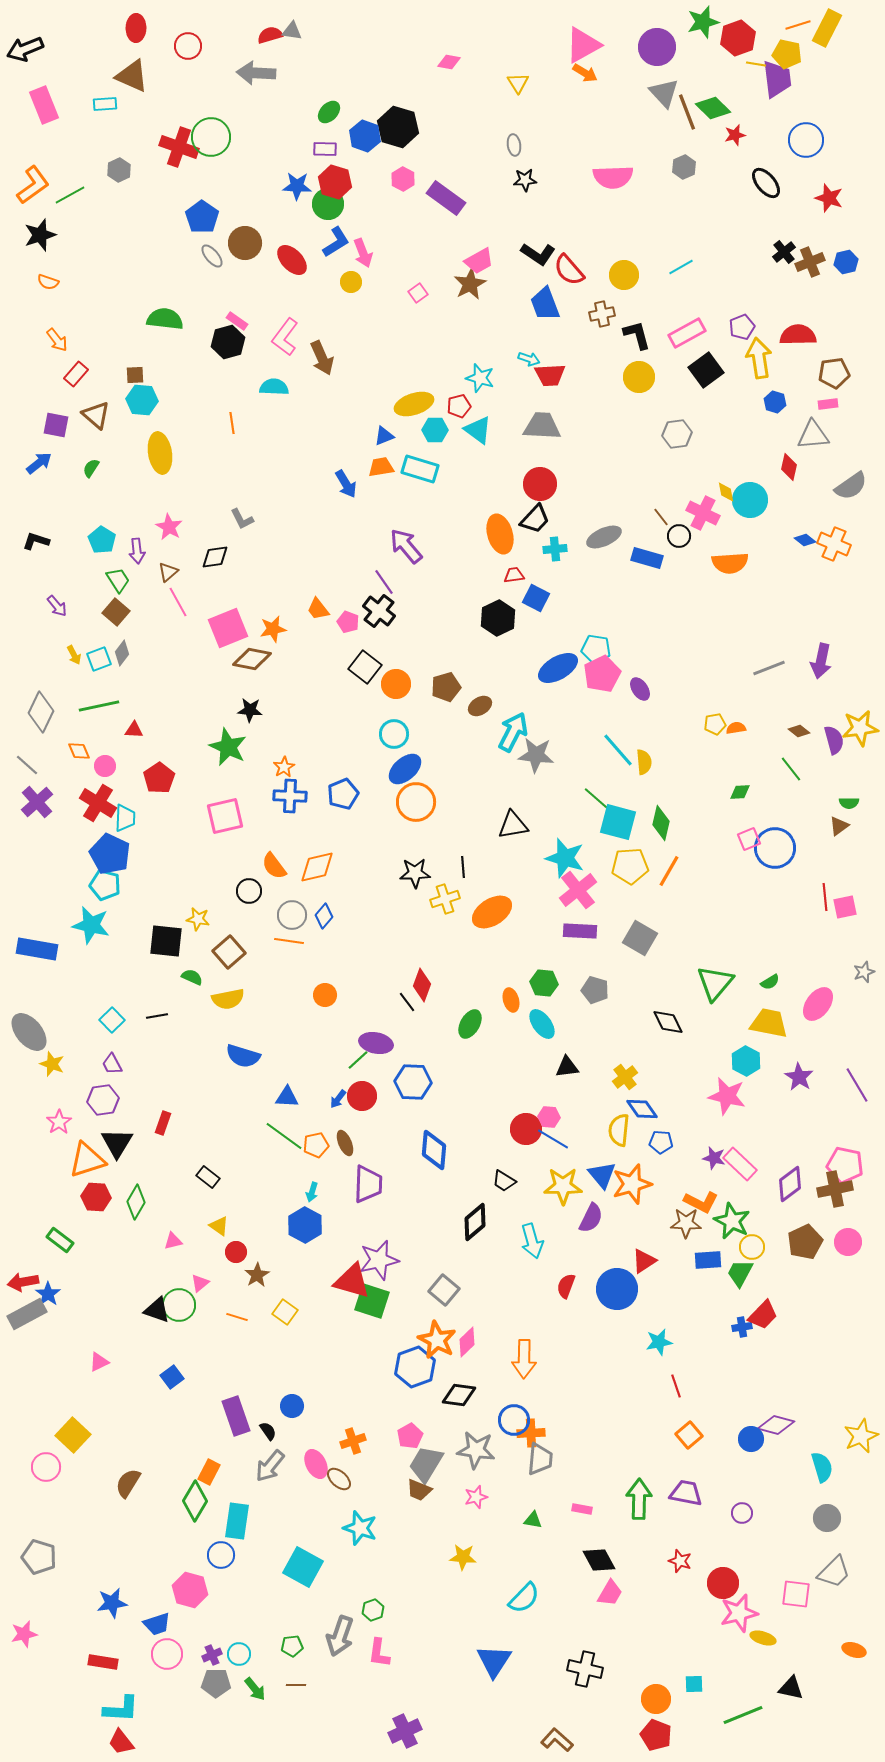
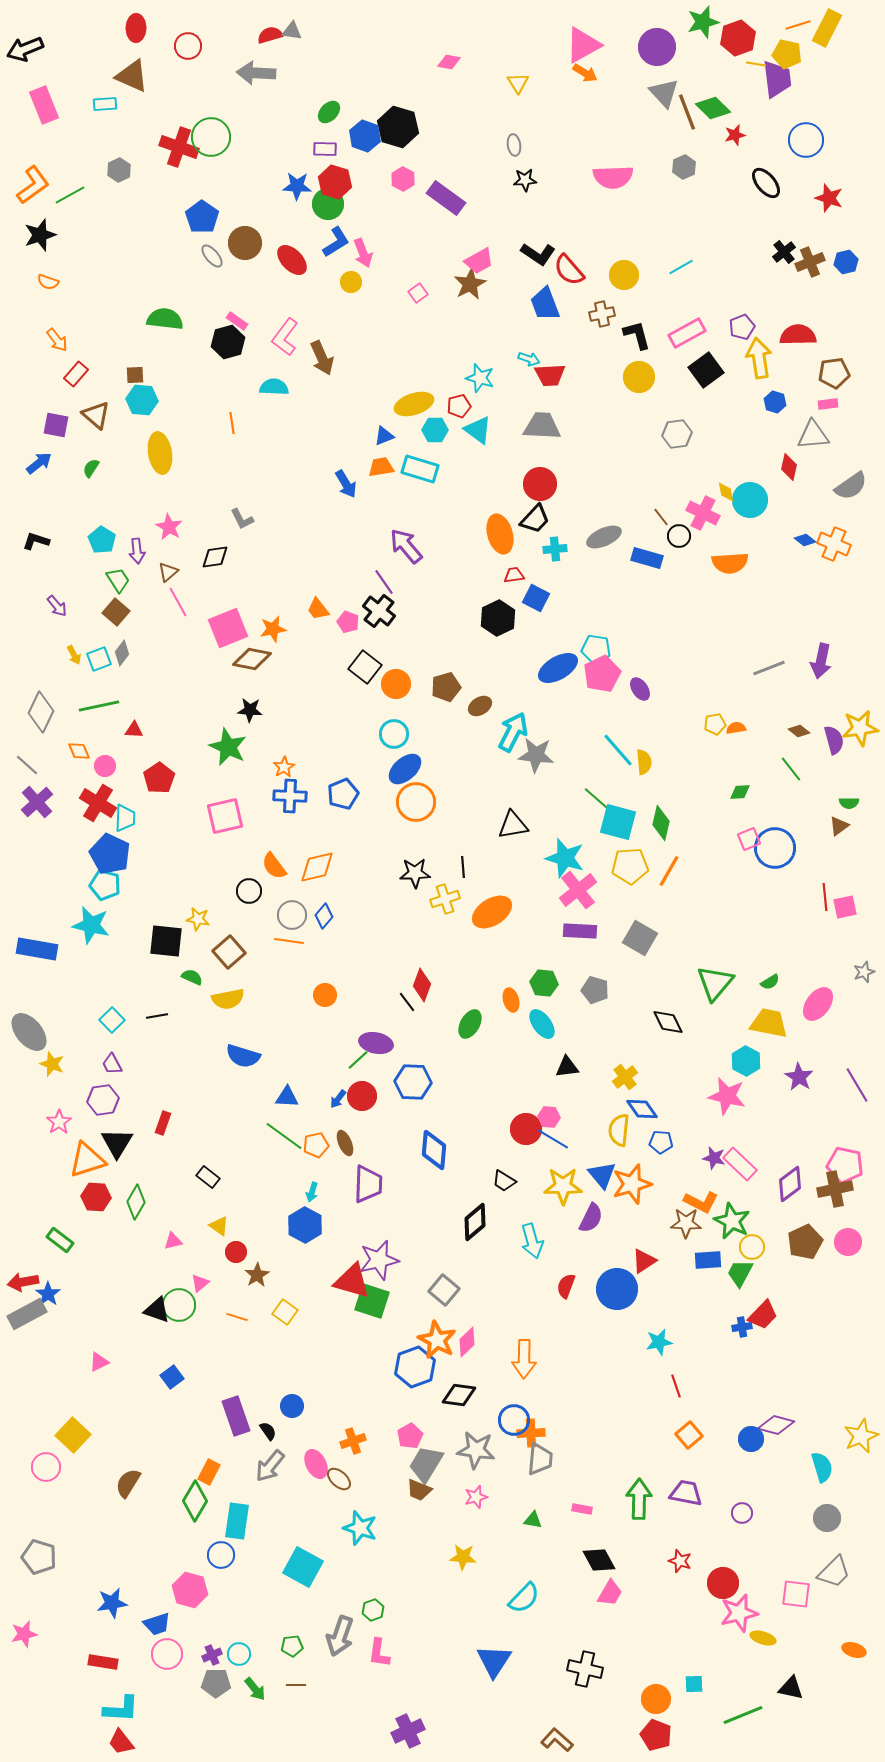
purple cross at (405, 1731): moved 3 px right
